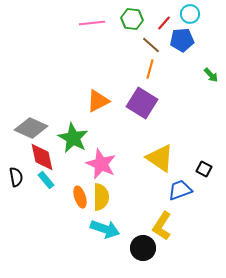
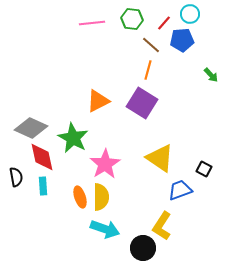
orange line: moved 2 px left, 1 px down
pink star: moved 4 px right; rotated 16 degrees clockwise
cyan rectangle: moved 3 px left, 6 px down; rotated 36 degrees clockwise
